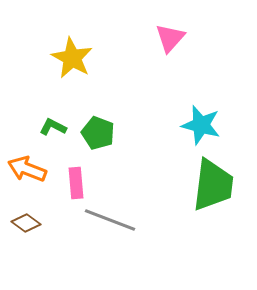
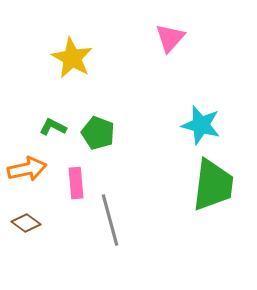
orange arrow: rotated 147 degrees clockwise
gray line: rotated 54 degrees clockwise
